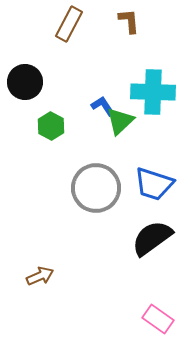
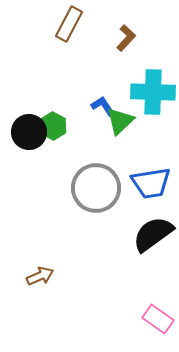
brown L-shape: moved 3 px left, 17 px down; rotated 48 degrees clockwise
black circle: moved 4 px right, 50 px down
green hexagon: moved 2 px right
blue trapezoid: moved 3 px left, 1 px up; rotated 27 degrees counterclockwise
black semicircle: moved 1 px right, 4 px up
